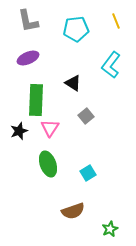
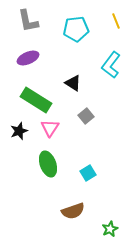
green rectangle: rotated 60 degrees counterclockwise
